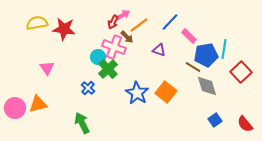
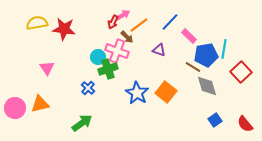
pink cross: moved 3 px right, 4 px down
green cross: rotated 24 degrees clockwise
orange triangle: moved 2 px right
green arrow: rotated 80 degrees clockwise
